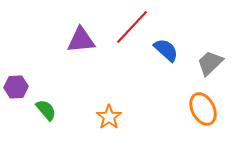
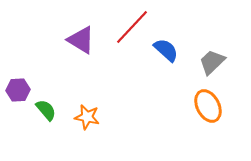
purple triangle: rotated 36 degrees clockwise
gray trapezoid: moved 2 px right, 1 px up
purple hexagon: moved 2 px right, 3 px down
orange ellipse: moved 5 px right, 3 px up
orange star: moved 22 px left; rotated 25 degrees counterclockwise
